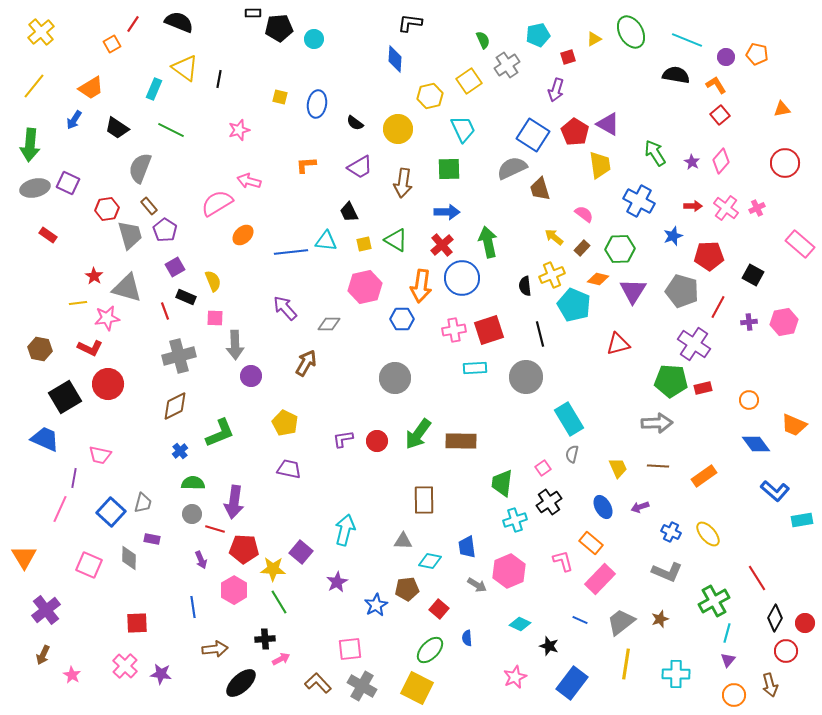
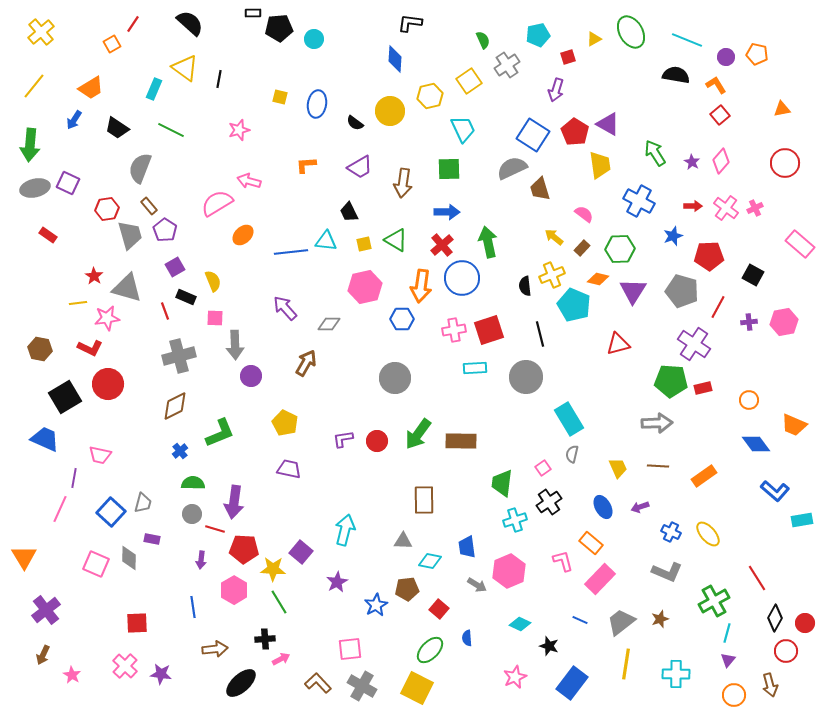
black semicircle at (179, 22): moved 11 px right, 1 px down; rotated 20 degrees clockwise
yellow circle at (398, 129): moved 8 px left, 18 px up
pink cross at (757, 208): moved 2 px left
purple arrow at (201, 560): rotated 30 degrees clockwise
pink square at (89, 565): moved 7 px right, 1 px up
